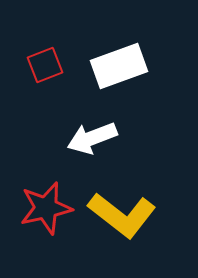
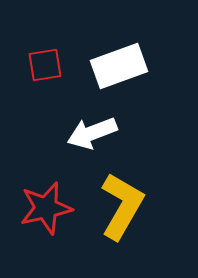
red square: rotated 12 degrees clockwise
white arrow: moved 5 px up
yellow L-shape: moved 9 px up; rotated 98 degrees counterclockwise
